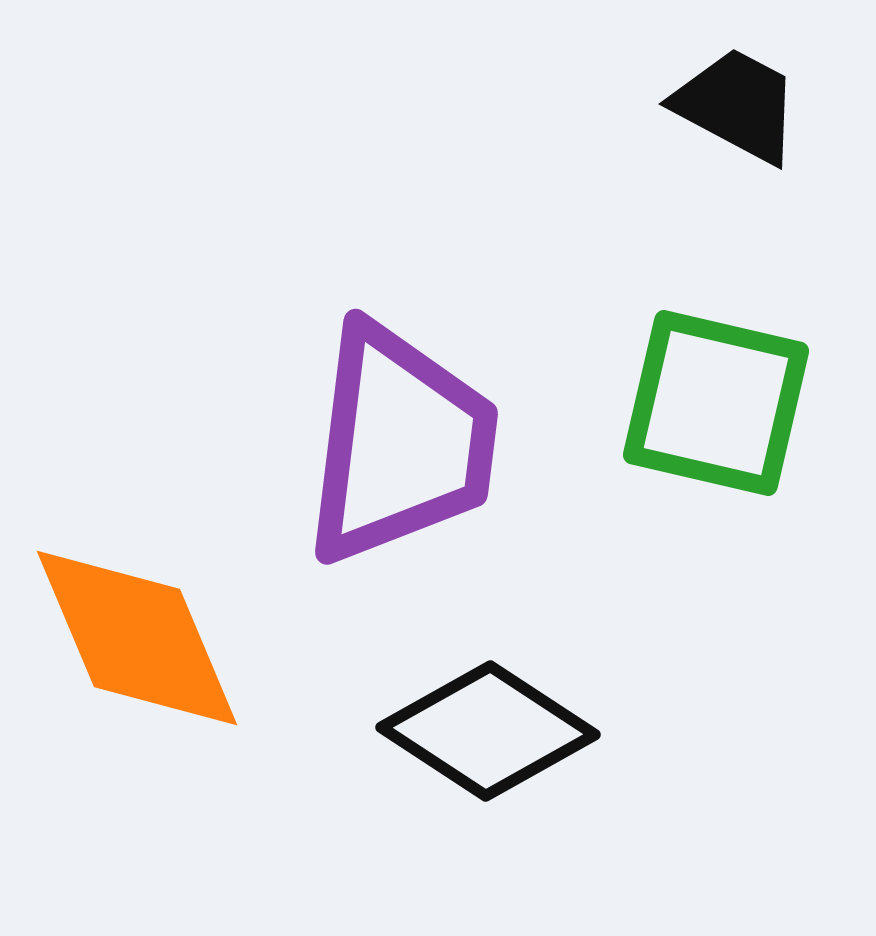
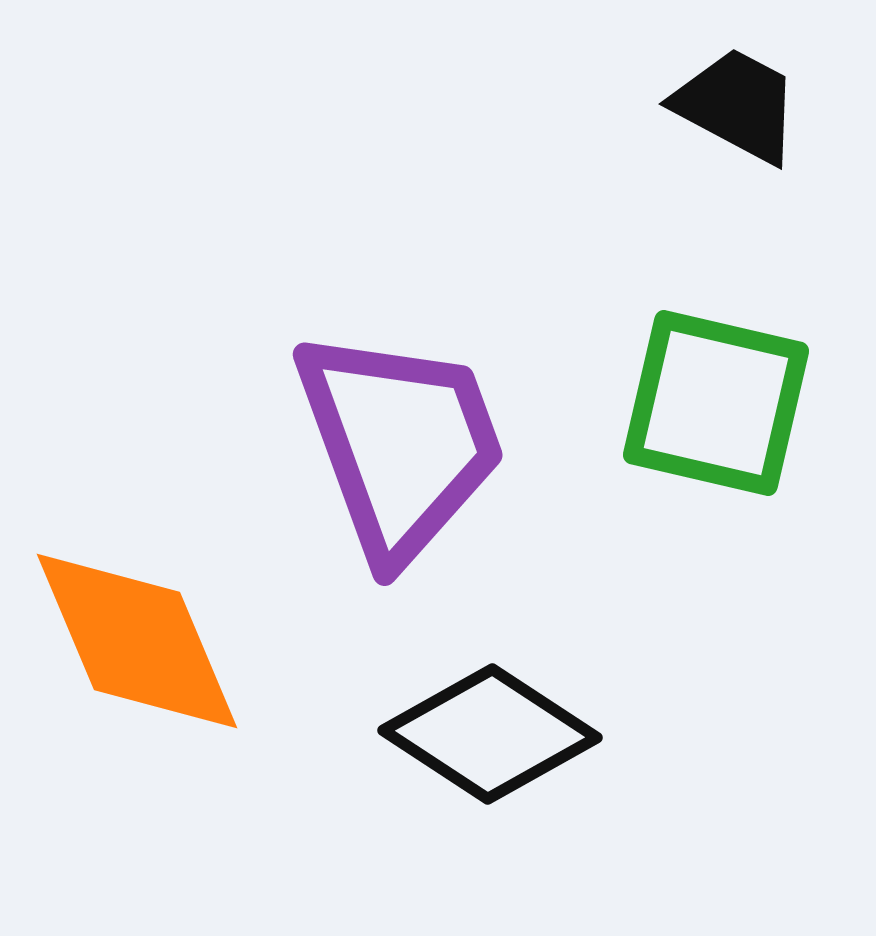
purple trapezoid: rotated 27 degrees counterclockwise
orange diamond: moved 3 px down
black diamond: moved 2 px right, 3 px down
